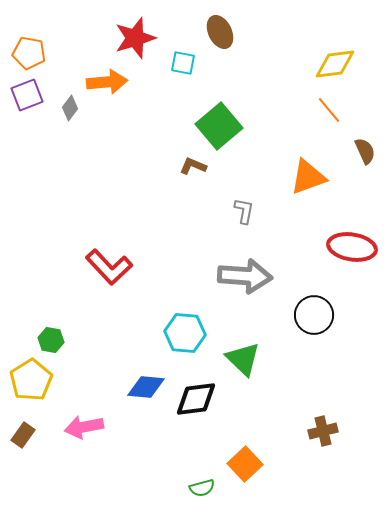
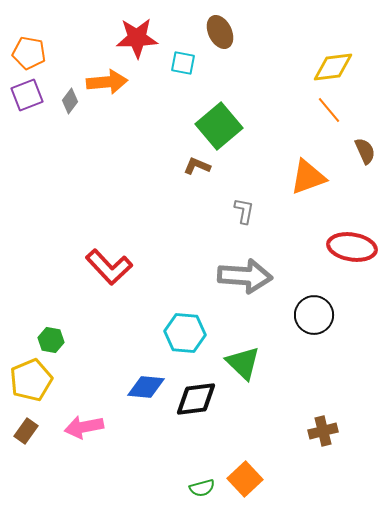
red star: moved 2 px right; rotated 15 degrees clockwise
yellow diamond: moved 2 px left, 3 px down
gray diamond: moved 7 px up
brown L-shape: moved 4 px right
green triangle: moved 4 px down
yellow pentagon: rotated 9 degrees clockwise
brown rectangle: moved 3 px right, 4 px up
orange square: moved 15 px down
